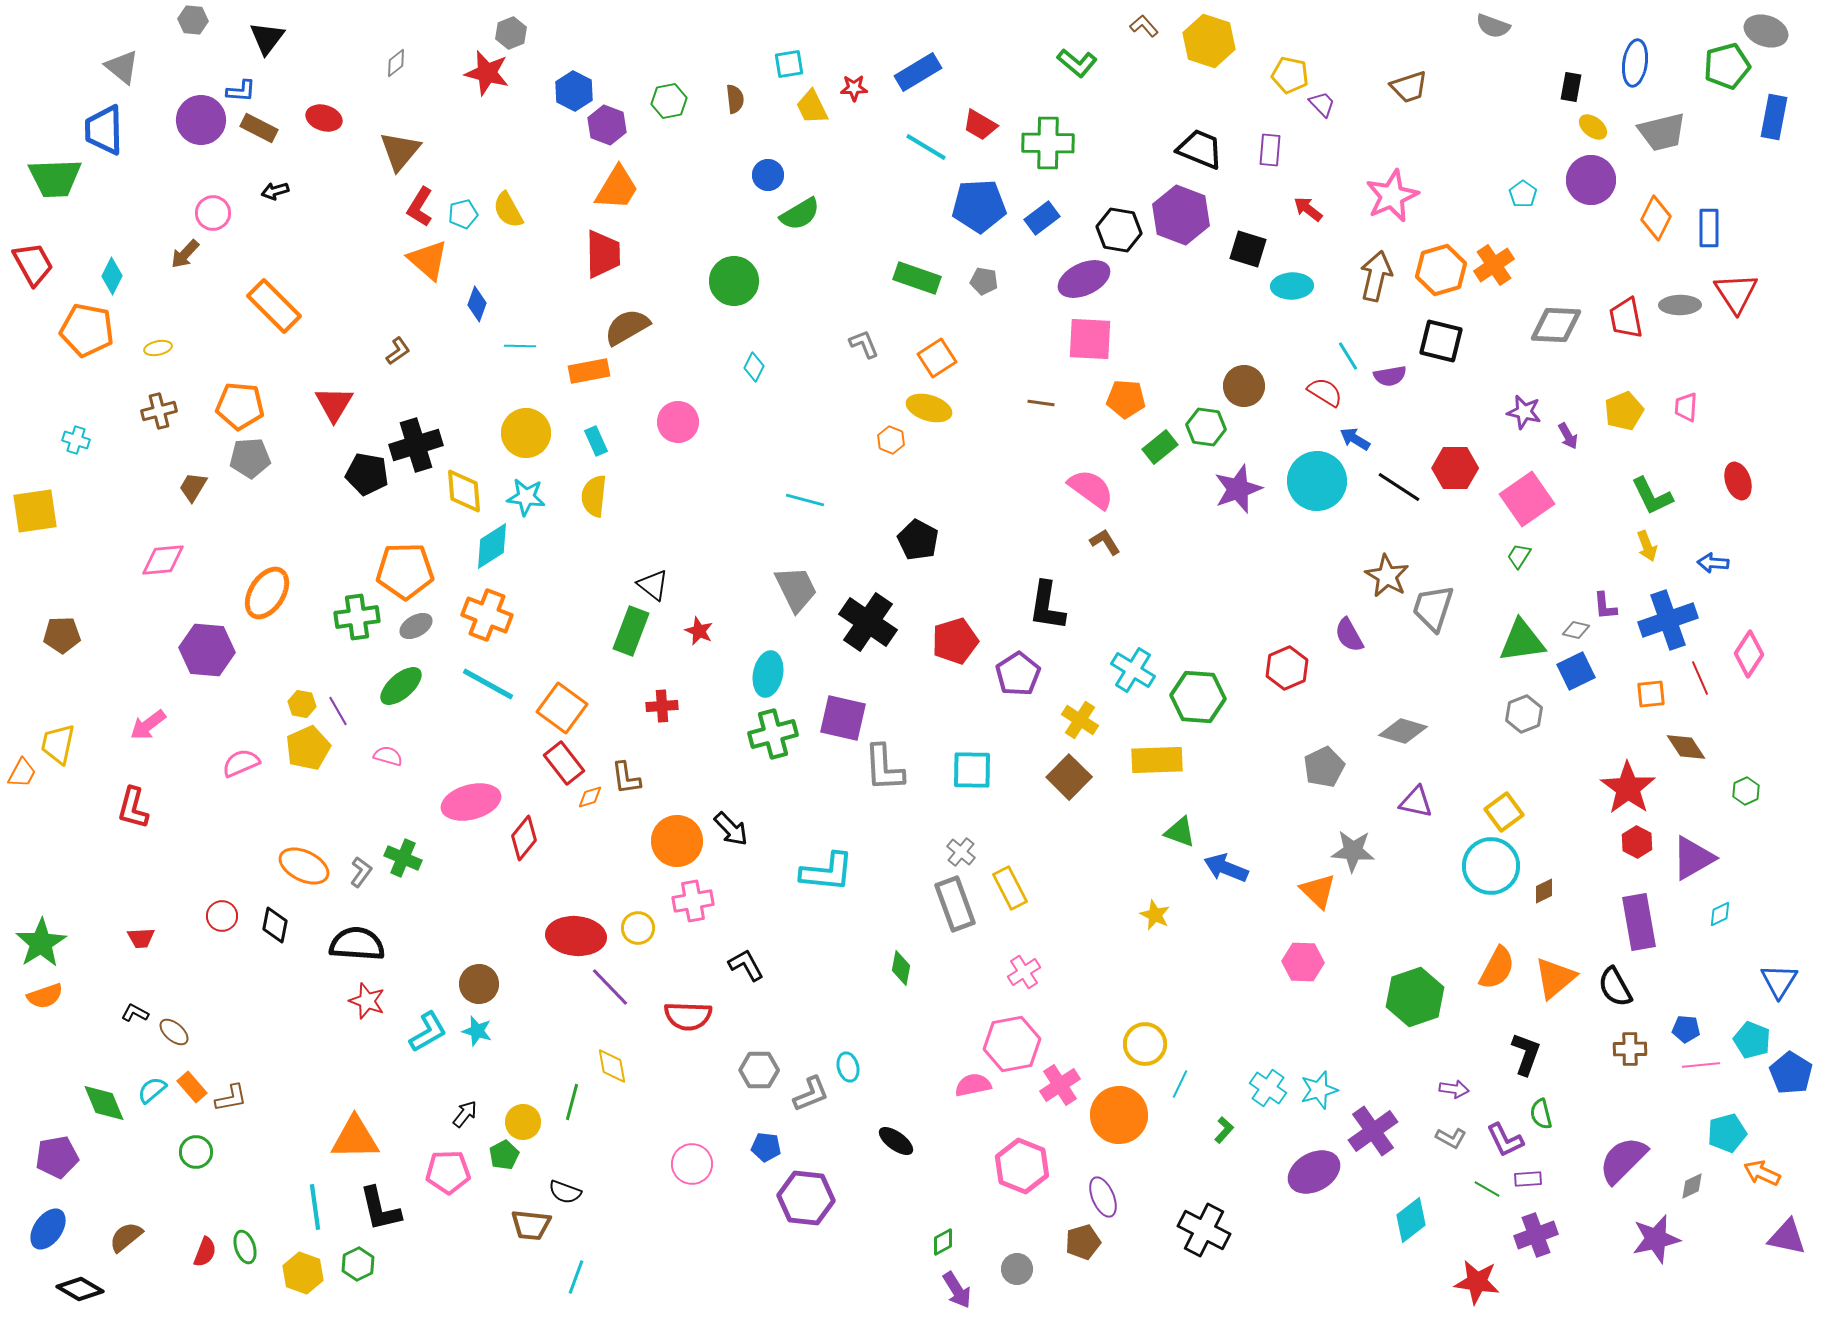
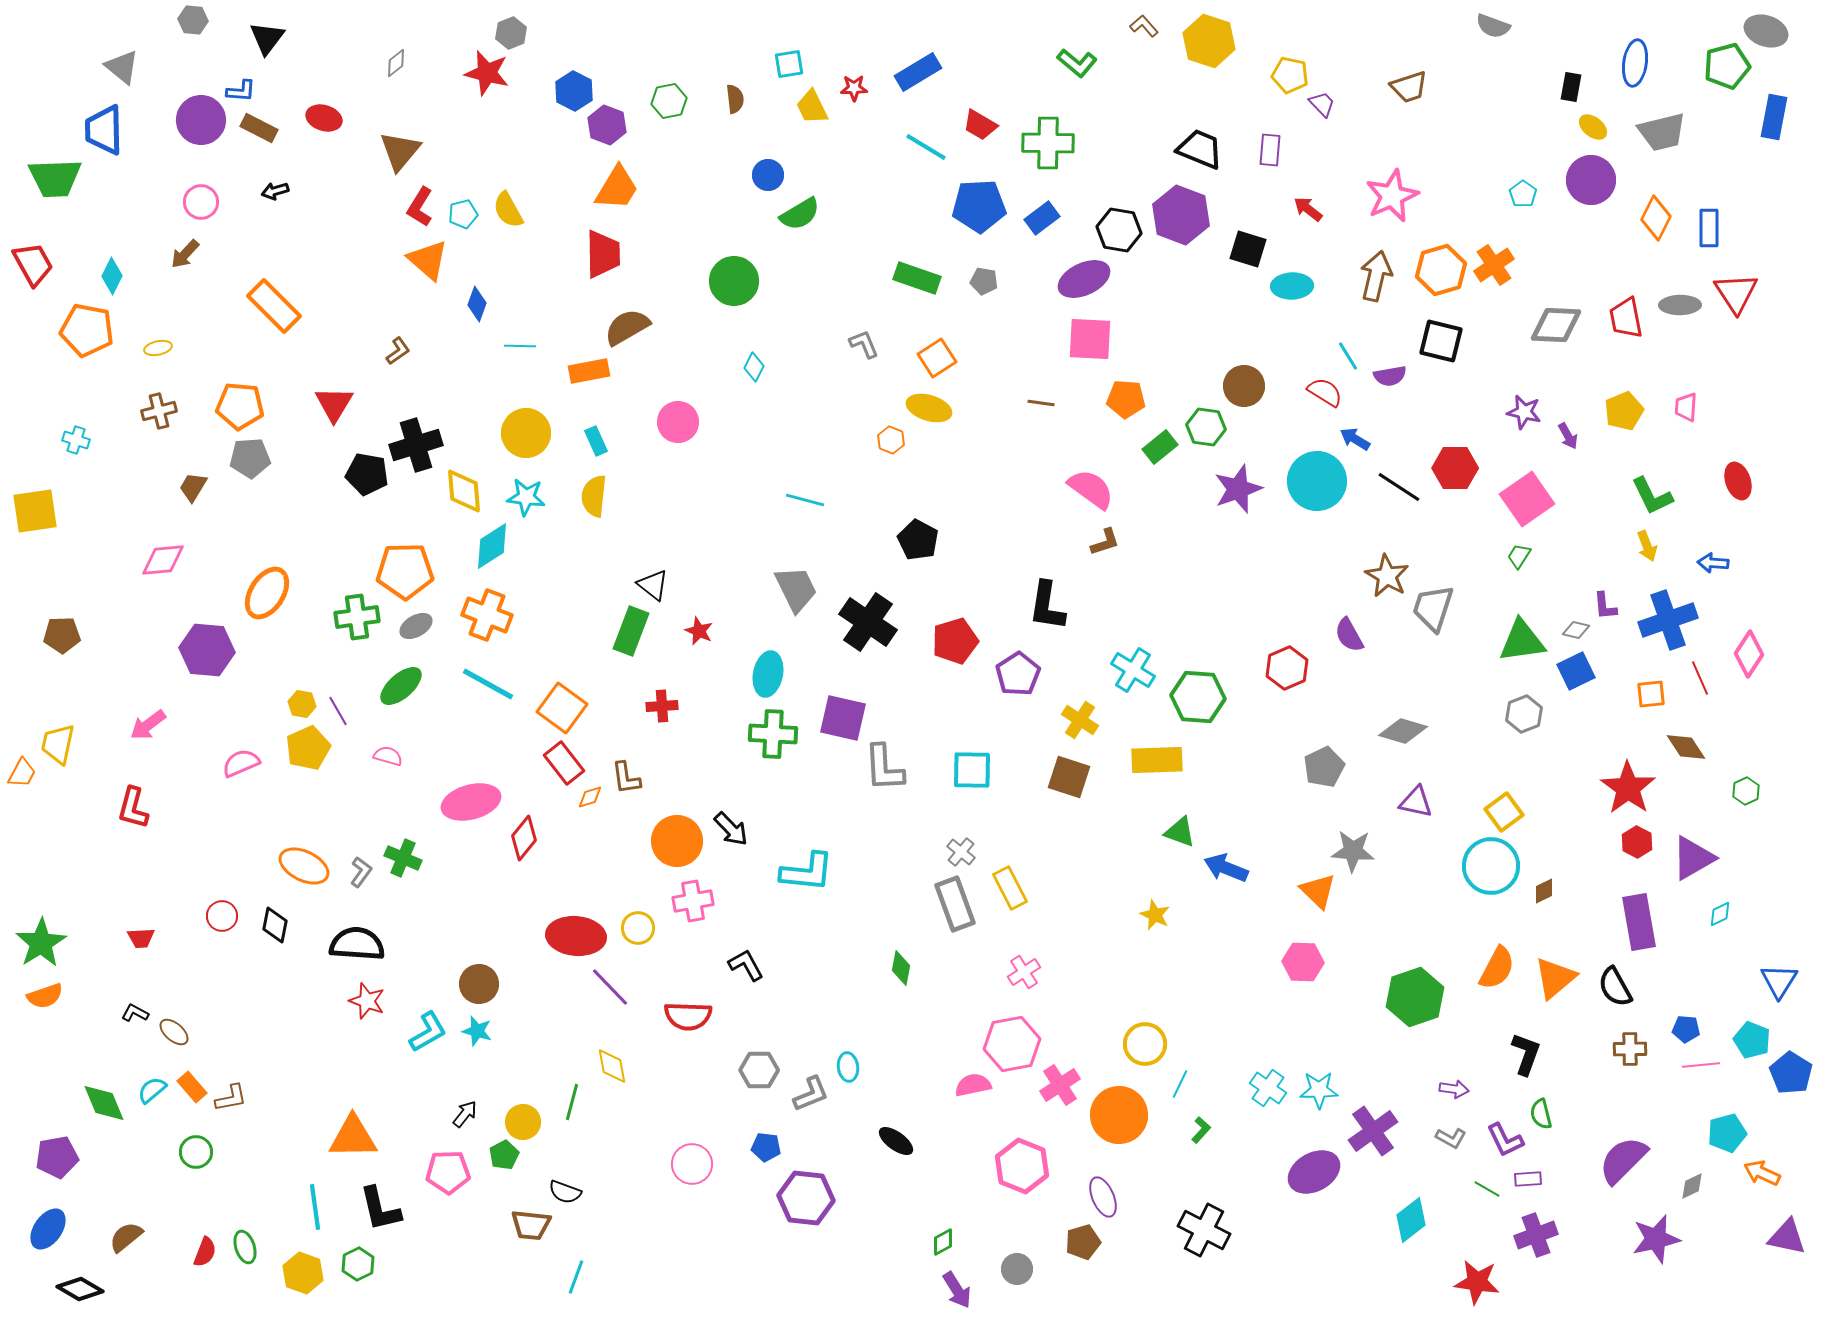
pink circle at (213, 213): moved 12 px left, 11 px up
brown L-shape at (1105, 542): rotated 104 degrees clockwise
green cross at (773, 734): rotated 18 degrees clockwise
brown square at (1069, 777): rotated 27 degrees counterclockwise
cyan L-shape at (827, 872): moved 20 px left
cyan ellipse at (848, 1067): rotated 8 degrees clockwise
cyan star at (1319, 1090): rotated 15 degrees clockwise
green L-shape at (1224, 1130): moved 23 px left
orange triangle at (355, 1138): moved 2 px left, 1 px up
